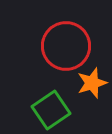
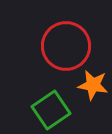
orange star: moved 1 px right, 2 px down; rotated 28 degrees clockwise
